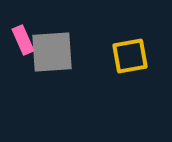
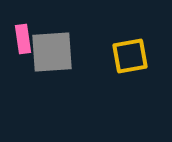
pink rectangle: moved 1 px up; rotated 16 degrees clockwise
